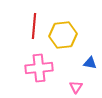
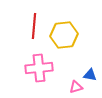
yellow hexagon: moved 1 px right
blue triangle: moved 12 px down
pink triangle: rotated 40 degrees clockwise
